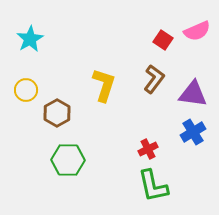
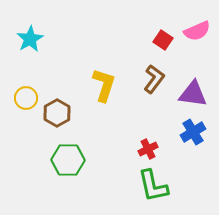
yellow circle: moved 8 px down
